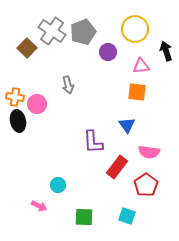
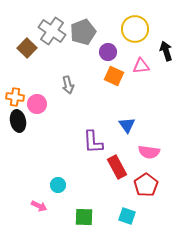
orange square: moved 23 px left, 16 px up; rotated 18 degrees clockwise
red rectangle: rotated 65 degrees counterclockwise
